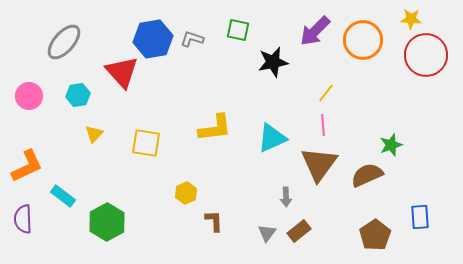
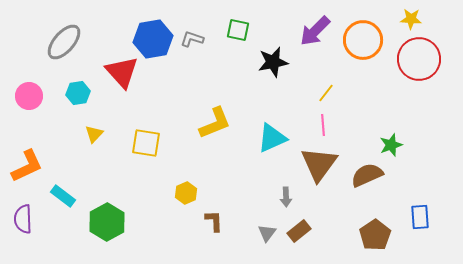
red circle: moved 7 px left, 4 px down
cyan hexagon: moved 2 px up
yellow L-shape: moved 5 px up; rotated 15 degrees counterclockwise
